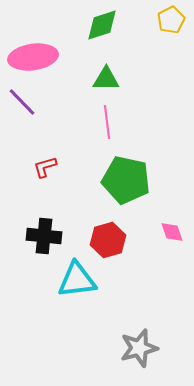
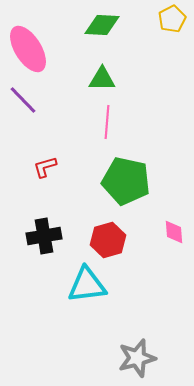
yellow pentagon: moved 1 px right, 1 px up
green diamond: rotated 21 degrees clockwise
pink ellipse: moved 5 px left, 8 px up; rotated 66 degrees clockwise
green triangle: moved 4 px left
purple line: moved 1 px right, 2 px up
pink line: rotated 12 degrees clockwise
green pentagon: moved 1 px down
pink diamond: moved 2 px right; rotated 15 degrees clockwise
black cross: rotated 16 degrees counterclockwise
cyan triangle: moved 10 px right, 5 px down
gray star: moved 2 px left, 10 px down
